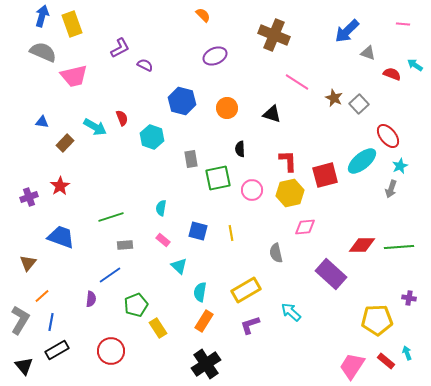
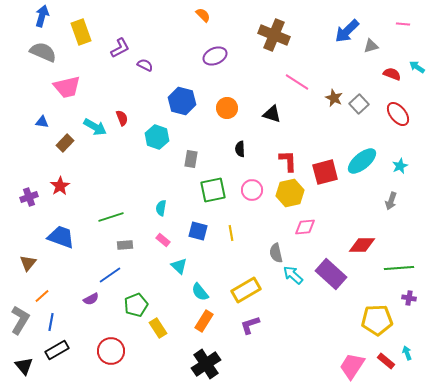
yellow rectangle at (72, 24): moved 9 px right, 8 px down
gray triangle at (368, 53): moved 3 px right, 7 px up; rotated 35 degrees counterclockwise
cyan arrow at (415, 65): moved 2 px right, 2 px down
pink trapezoid at (74, 76): moved 7 px left, 11 px down
red ellipse at (388, 136): moved 10 px right, 22 px up
cyan hexagon at (152, 137): moved 5 px right
gray rectangle at (191, 159): rotated 18 degrees clockwise
red square at (325, 175): moved 3 px up
green square at (218, 178): moved 5 px left, 12 px down
gray arrow at (391, 189): moved 12 px down
green line at (399, 247): moved 21 px down
cyan semicircle at (200, 292): rotated 48 degrees counterclockwise
purple semicircle at (91, 299): rotated 56 degrees clockwise
cyan arrow at (291, 312): moved 2 px right, 37 px up
